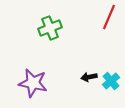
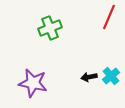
cyan cross: moved 5 px up
